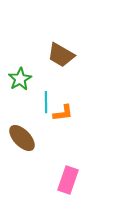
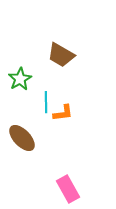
pink rectangle: moved 9 px down; rotated 48 degrees counterclockwise
